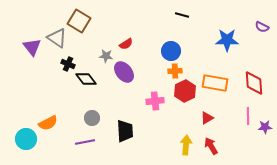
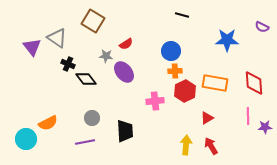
brown square: moved 14 px right
